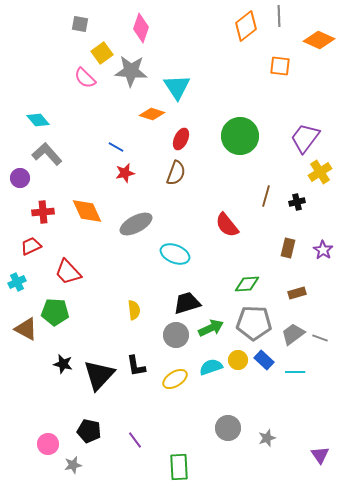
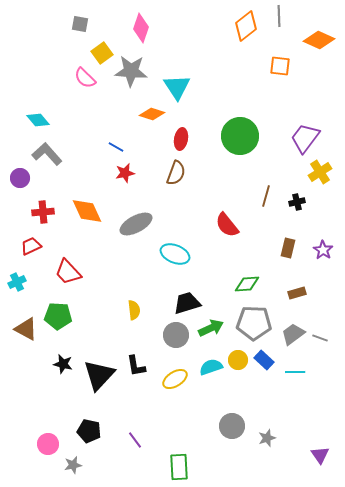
red ellipse at (181, 139): rotated 15 degrees counterclockwise
green pentagon at (55, 312): moved 3 px right, 4 px down
gray circle at (228, 428): moved 4 px right, 2 px up
